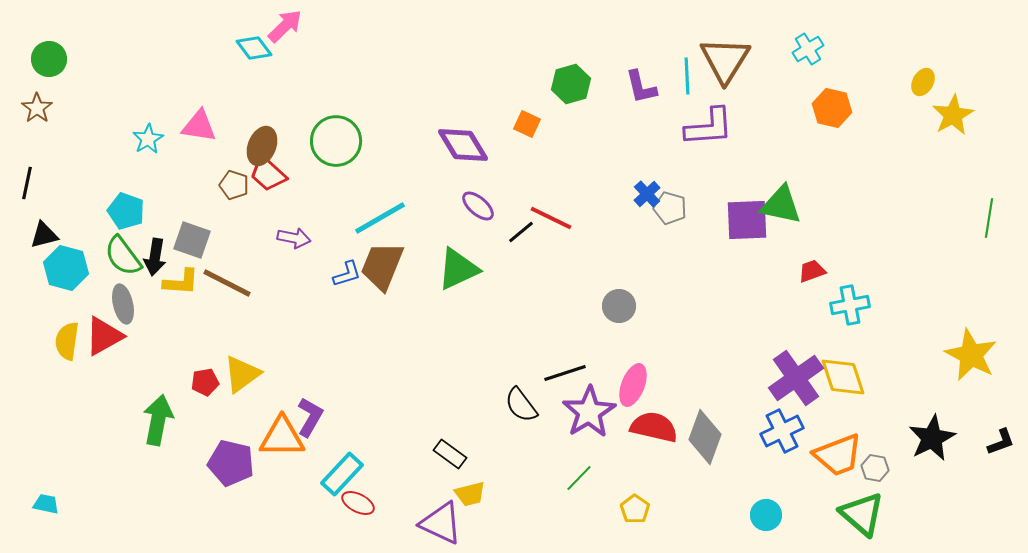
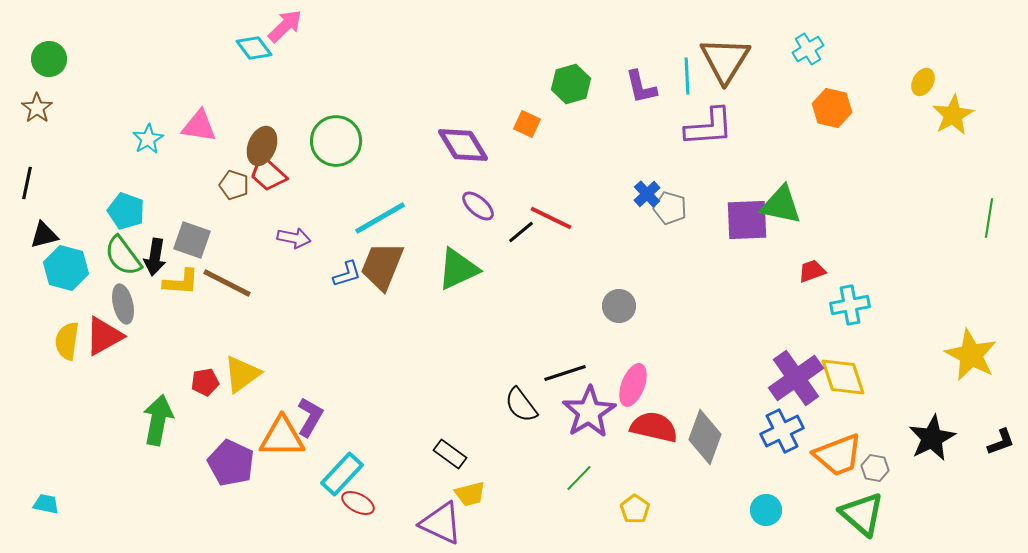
purple pentagon at (231, 463): rotated 12 degrees clockwise
cyan circle at (766, 515): moved 5 px up
